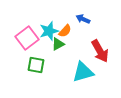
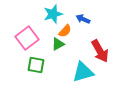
cyan star: moved 4 px right, 17 px up
